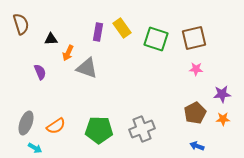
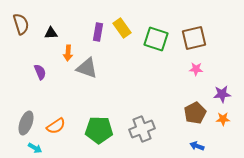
black triangle: moved 6 px up
orange arrow: rotated 21 degrees counterclockwise
